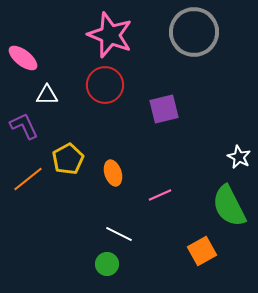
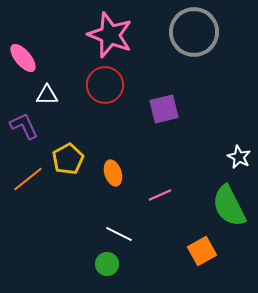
pink ellipse: rotated 12 degrees clockwise
